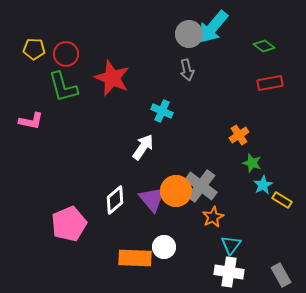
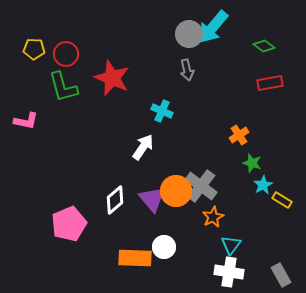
pink L-shape: moved 5 px left
